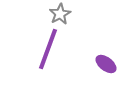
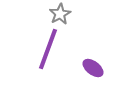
purple ellipse: moved 13 px left, 4 px down
